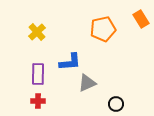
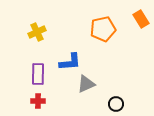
yellow cross: rotated 18 degrees clockwise
gray triangle: moved 1 px left, 1 px down
